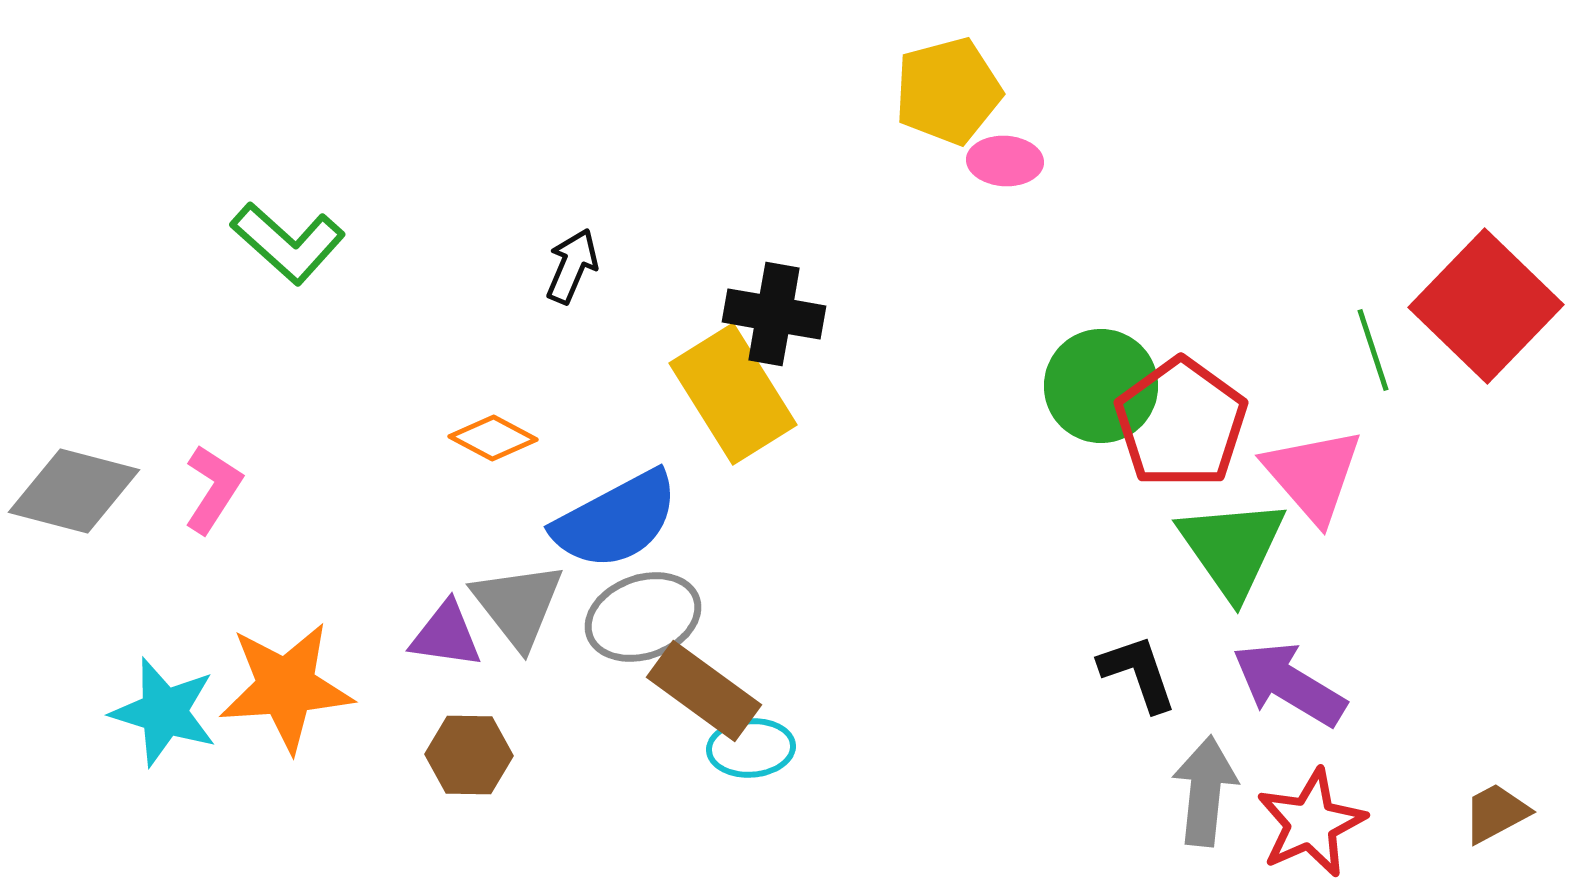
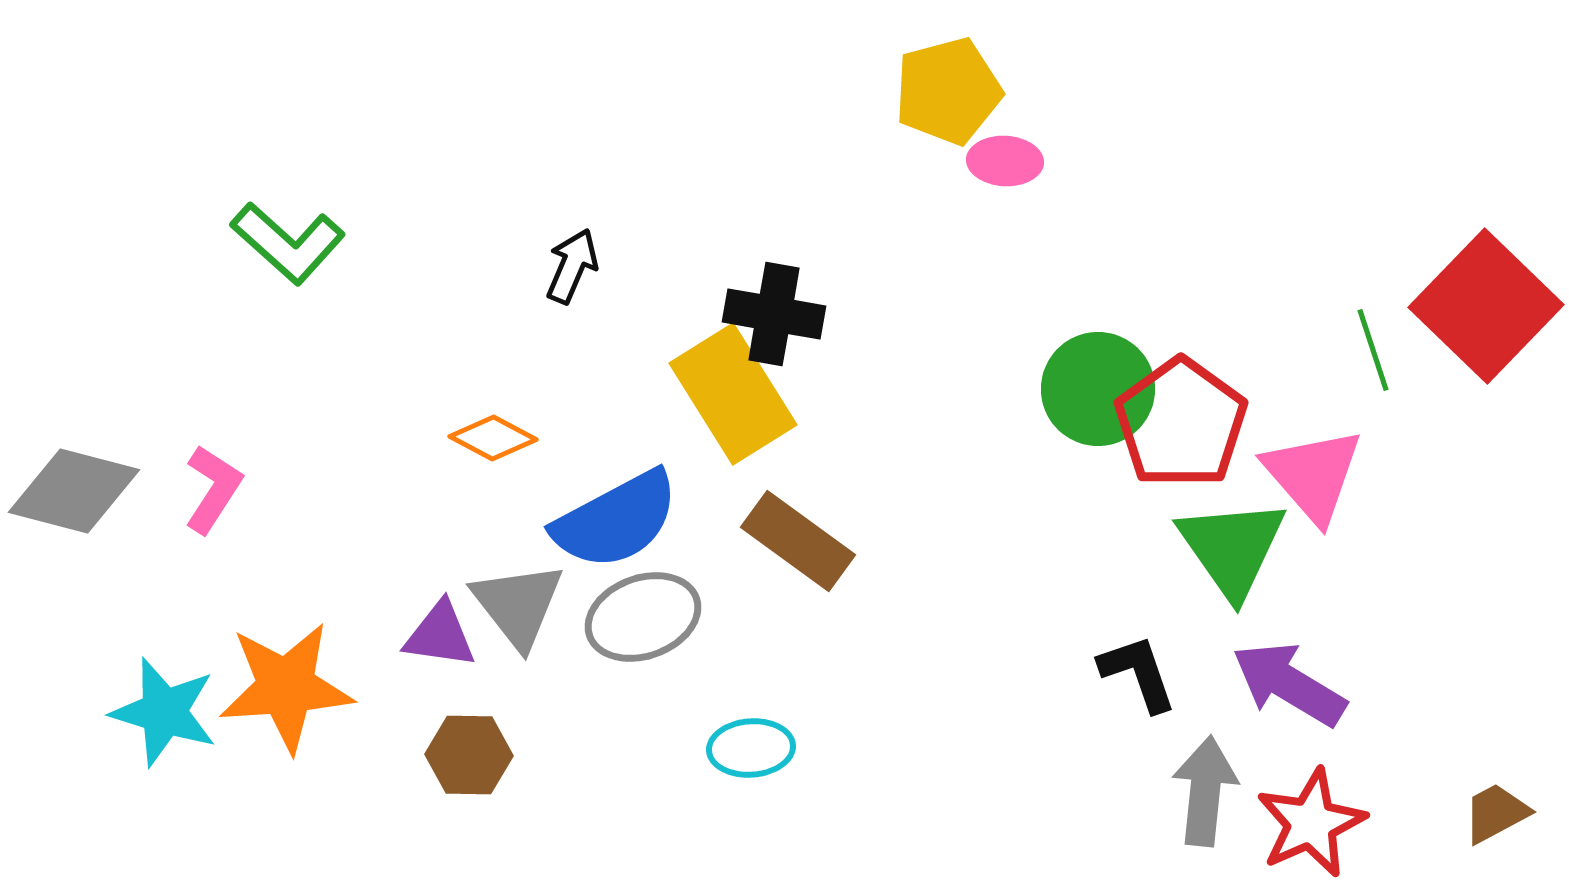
green circle: moved 3 px left, 3 px down
purple triangle: moved 6 px left
brown rectangle: moved 94 px right, 150 px up
